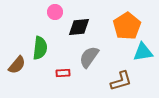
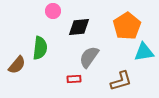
pink circle: moved 2 px left, 1 px up
cyan triangle: moved 1 px right
red rectangle: moved 11 px right, 6 px down
